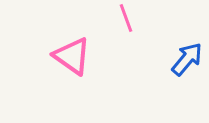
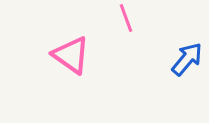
pink triangle: moved 1 px left, 1 px up
